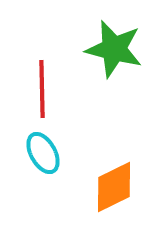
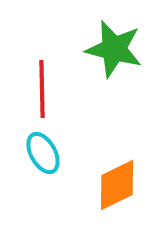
orange diamond: moved 3 px right, 2 px up
